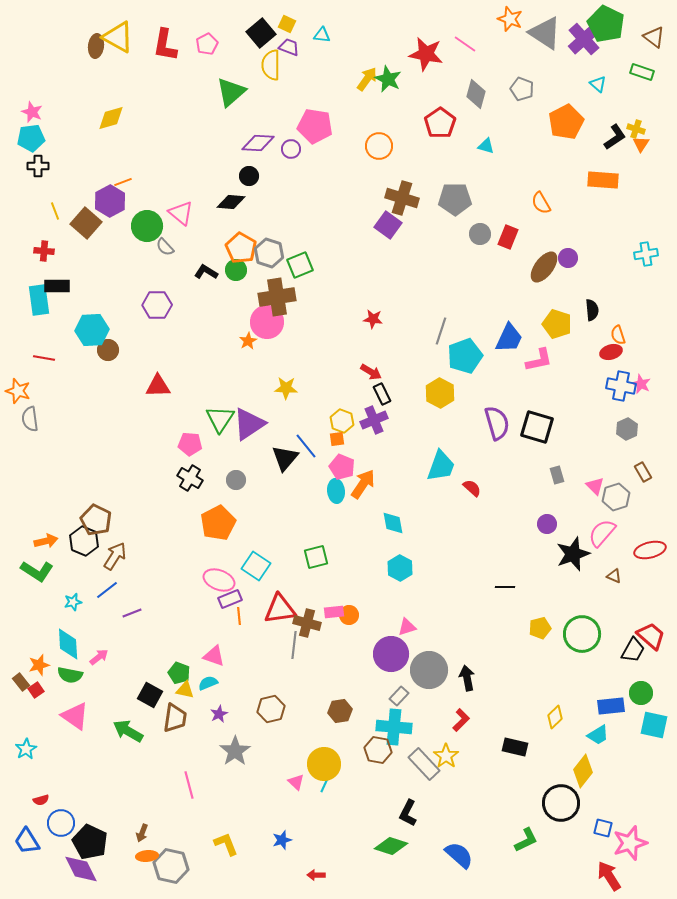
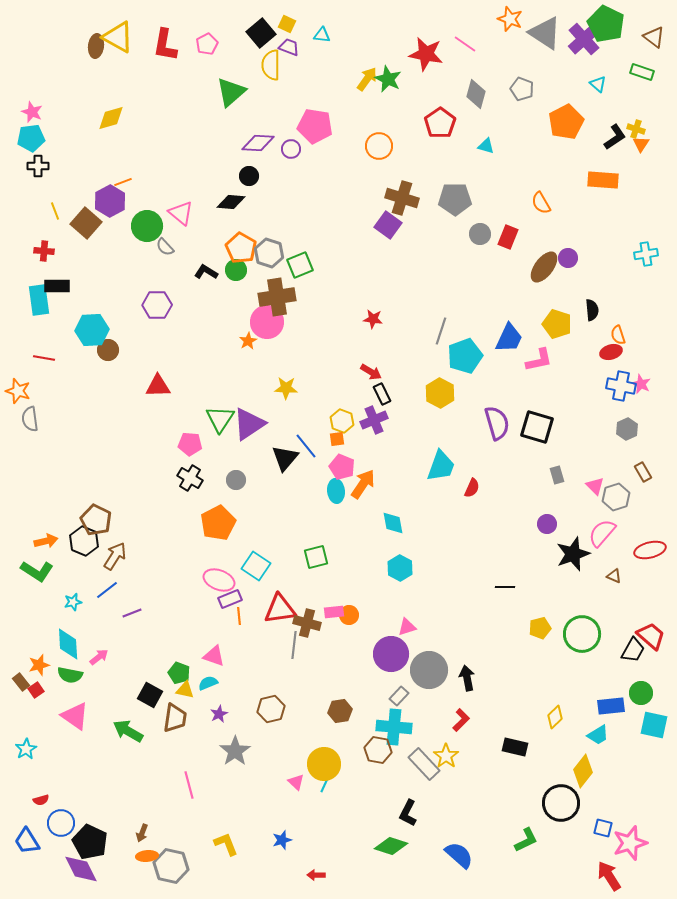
red semicircle at (472, 488): rotated 72 degrees clockwise
